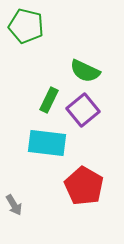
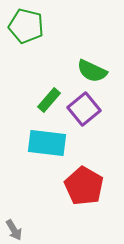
green semicircle: moved 7 px right
green rectangle: rotated 15 degrees clockwise
purple square: moved 1 px right, 1 px up
gray arrow: moved 25 px down
